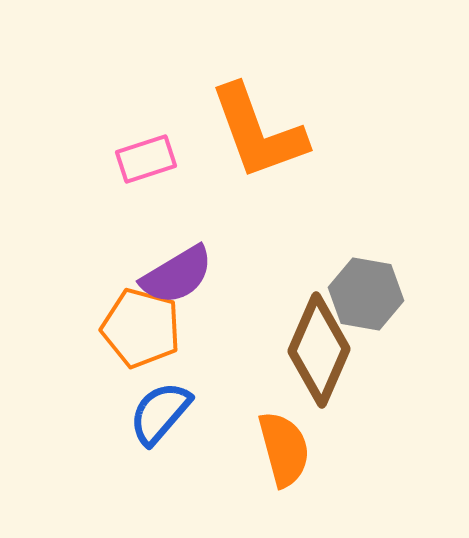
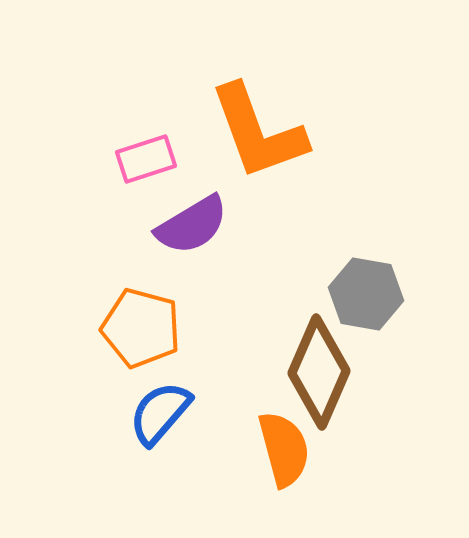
purple semicircle: moved 15 px right, 50 px up
brown diamond: moved 22 px down
